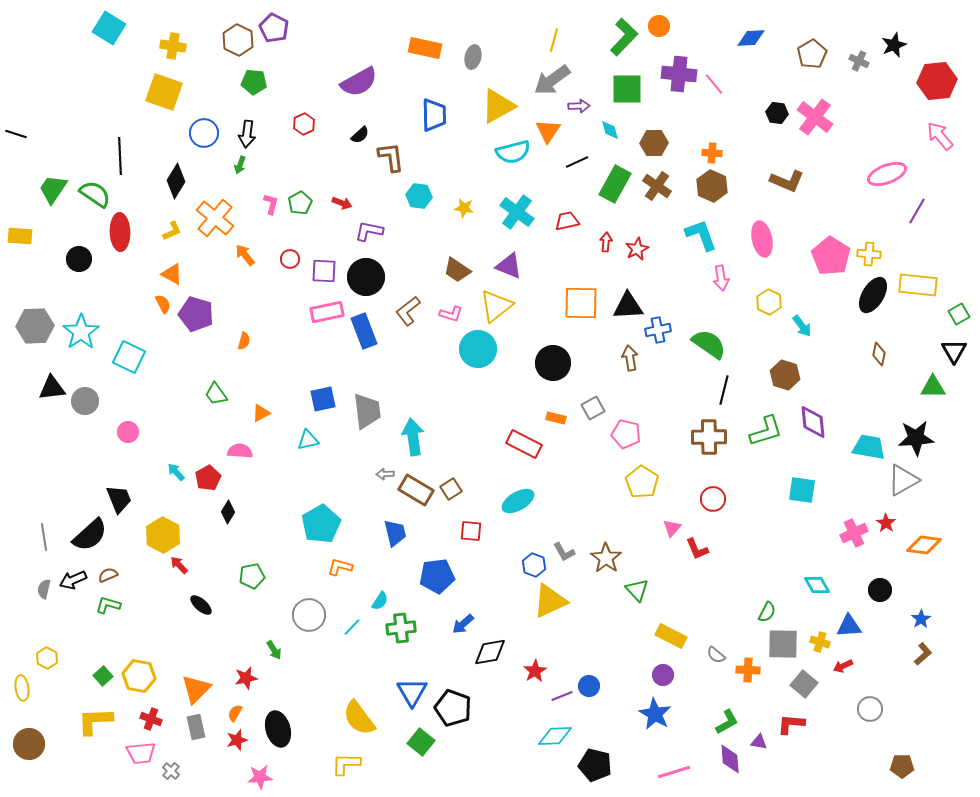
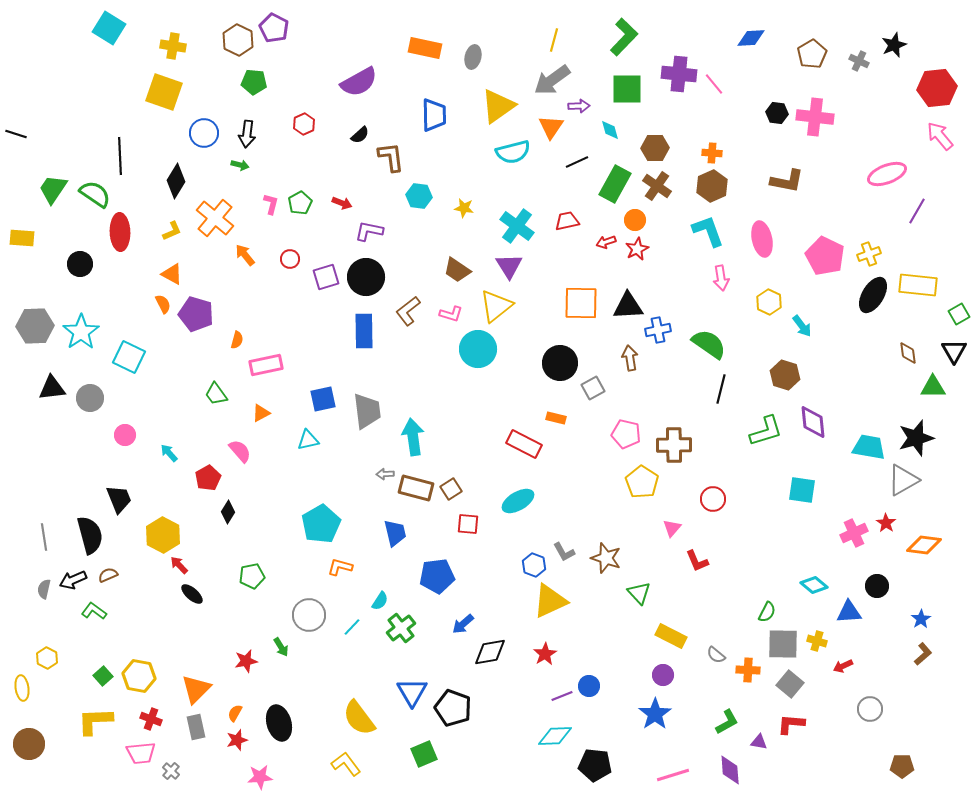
orange circle at (659, 26): moved 24 px left, 194 px down
red hexagon at (937, 81): moved 7 px down
yellow triangle at (498, 106): rotated 6 degrees counterclockwise
pink cross at (815, 117): rotated 30 degrees counterclockwise
orange triangle at (548, 131): moved 3 px right, 4 px up
brown hexagon at (654, 143): moved 1 px right, 5 px down
green arrow at (240, 165): rotated 96 degrees counterclockwise
brown L-shape at (787, 181): rotated 12 degrees counterclockwise
brown hexagon at (712, 186): rotated 12 degrees clockwise
cyan cross at (517, 212): moved 14 px down
cyan L-shape at (701, 235): moved 7 px right, 4 px up
yellow rectangle at (20, 236): moved 2 px right, 2 px down
red arrow at (606, 242): rotated 114 degrees counterclockwise
yellow cross at (869, 254): rotated 25 degrees counterclockwise
pink pentagon at (831, 256): moved 6 px left; rotated 6 degrees counterclockwise
black circle at (79, 259): moved 1 px right, 5 px down
purple triangle at (509, 266): rotated 36 degrees clockwise
purple square at (324, 271): moved 2 px right, 6 px down; rotated 20 degrees counterclockwise
pink rectangle at (327, 312): moved 61 px left, 53 px down
blue rectangle at (364, 331): rotated 20 degrees clockwise
orange semicircle at (244, 341): moved 7 px left, 1 px up
brown diamond at (879, 354): moved 29 px right, 1 px up; rotated 20 degrees counterclockwise
black circle at (553, 363): moved 7 px right
black line at (724, 390): moved 3 px left, 1 px up
gray circle at (85, 401): moved 5 px right, 3 px up
gray square at (593, 408): moved 20 px up
pink circle at (128, 432): moved 3 px left, 3 px down
brown cross at (709, 437): moved 35 px left, 8 px down
black star at (916, 438): rotated 12 degrees counterclockwise
pink semicircle at (240, 451): rotated 45 degrees clockwise
cyan arrow at (176, 472): moved 7 px left, 19 px up
brown rectangle at (416, 490): moved 2 px up; rotated 16 degrees counterclockwise
red square at (471, 531): moved 3 px left, 7 px up
black semicircle at (90, 535): rotated 63 degrees counterclockwise
red L-shape at (697, 549): moved 12 px down
brown star at (606, 558): rotated 16 degrees counterclockwise
cyan diamond at (817, 585): moved 3 px left; rotated 20 degrees counterclockwise
green triangle at (637, 590): moved 2 px right, 3 px down
black circle at (880, 590): moved 3 px left, 4 px up
green L-shape at (108, 605): moved 14 px left, 6 px down; rotated 20 degrees clockwise
black ellipse at (201, 605): moved 9 px left, 11 px up
blue triangle at (849, 626): moved 14 px up
green cross at (401, 628): rotated 32 degrees counterclockwise
yellow cross at (820, 642): moved 3 px left, 1 px up
green arrow at (274, 650): moved 7 px right, 3 px up
red star at (535, 671): moved 10 px right, 17 px up
red star at (246, 678): moved 17 px up
gray square at (804, 684): moved 14 px left
blue star at (655, 714): rotated 8 degrees clockwise
black ellipse at (278, 729): moved 1 px right, 6 px up
green square at (421, 742): moved 3 px right, 12 px down; rotated 28 degrees clockwise
purple diamond at (730, 759): moved 11 px down
yellow L-shape at (346, 764): rotated 52 degrees clockwise
black pentagon at (595, 765): rotated 8 degrees counterclockwise
pink line at (674, 772): moved 1 px left, 3 px down
